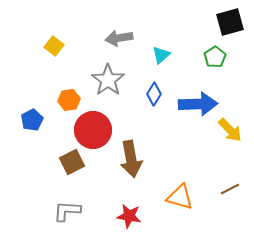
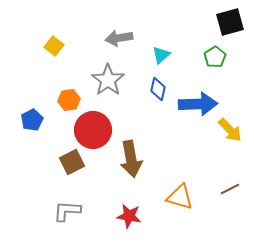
blue diamond: moved 4 px right, 5 px up; rotated 20 degrees counterclockwise
